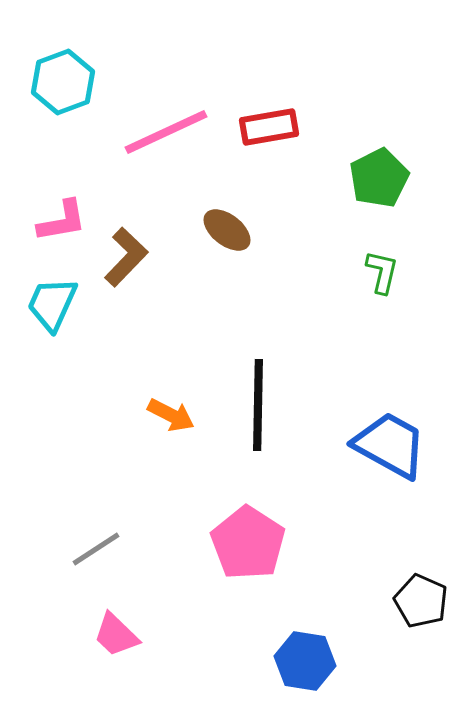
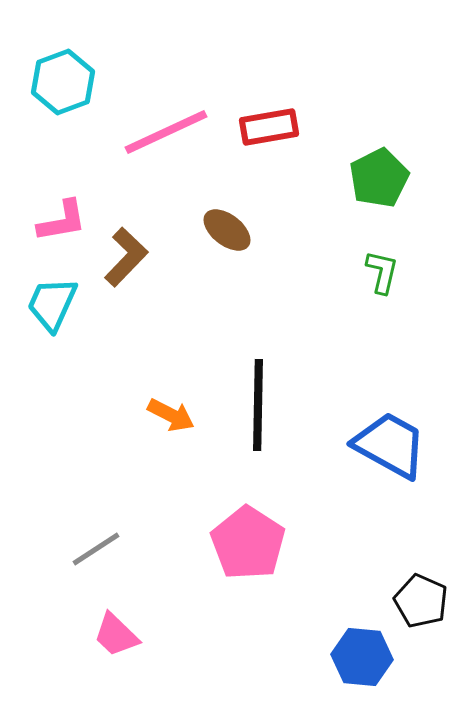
blue hexagon: moved 57 px right, 4 px up; rotated 4 degrees counterclockwise
